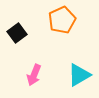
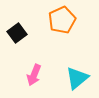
cyan triangle: moved 2 px left, 3 px down; rotated 10 degrees counterclockwise
